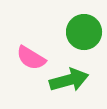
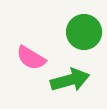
green arrow: moved 1 px right
